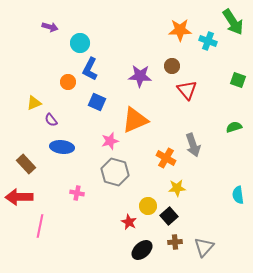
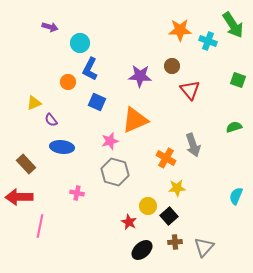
green arrow: moved 3 px down
red triangle: moved 3 px right
cyan semicircle: moved 2 px left, 1 px down; rotated 30 degrees clockwise
